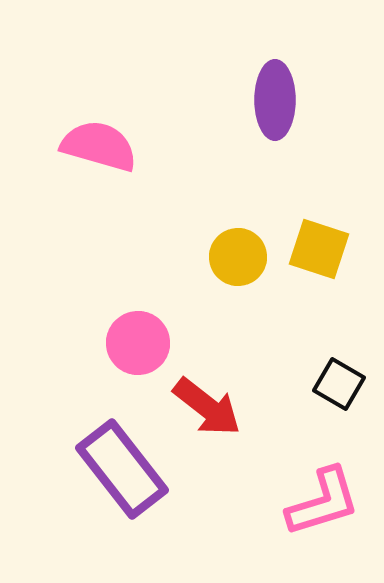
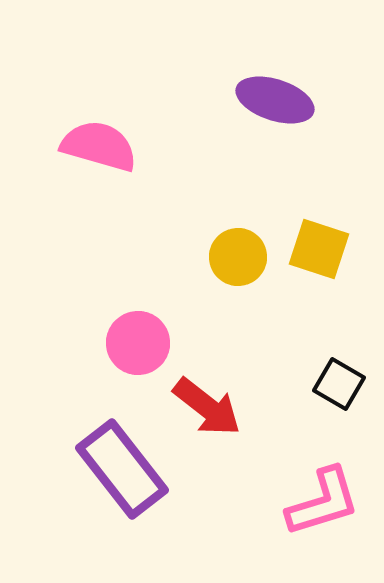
purple ellipse: rotated 72 degrees counterclockwise
